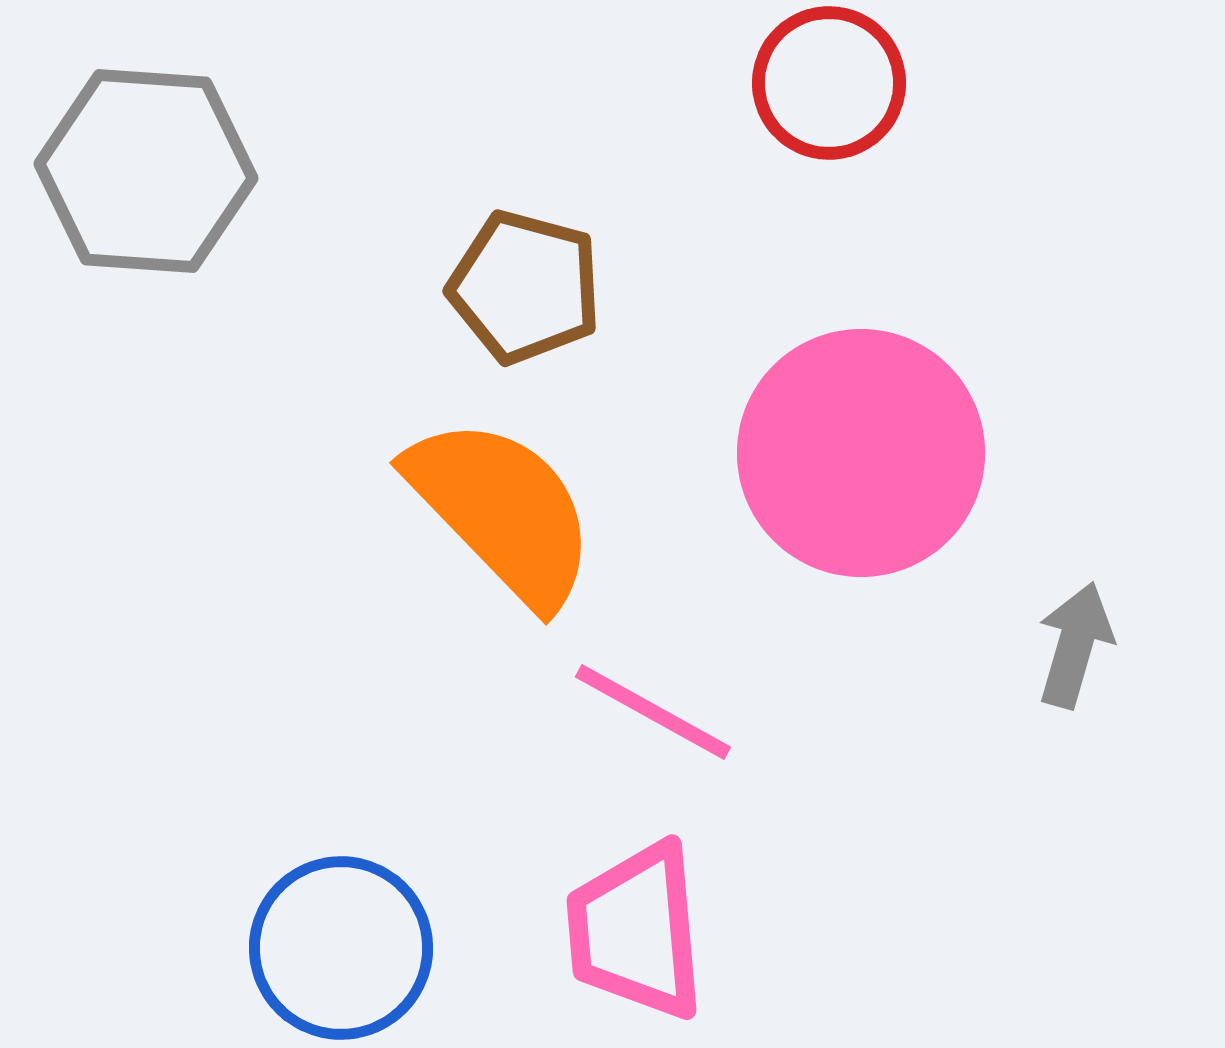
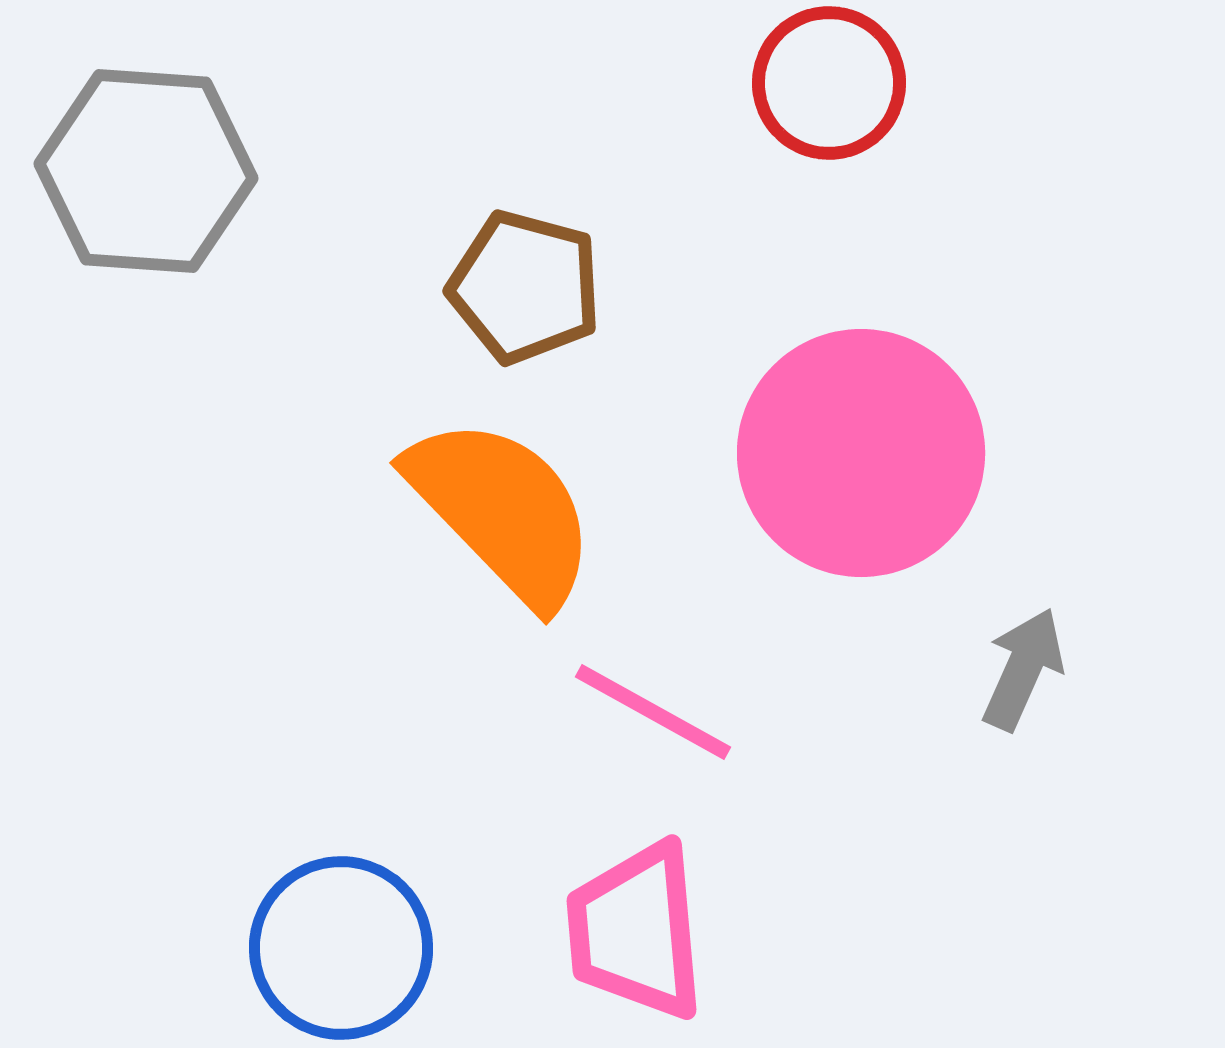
gray arrow: moved 52 px left, 24 px down; rotated 8 degrees clockwise
